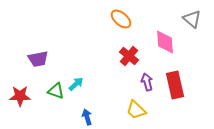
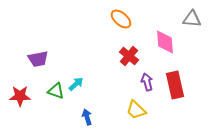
gray triangle: rotated 36 degrees counterclockwise
